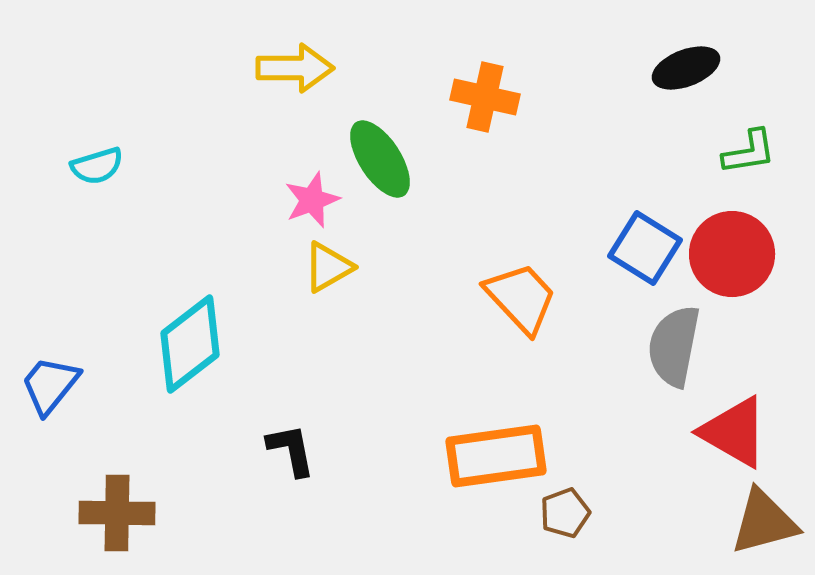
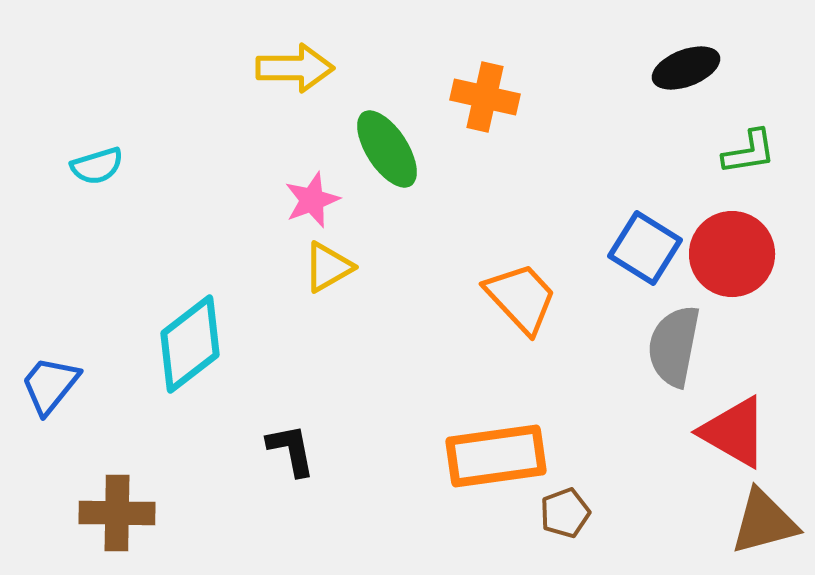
green ellipse: moved 7 px right, 10 px up
